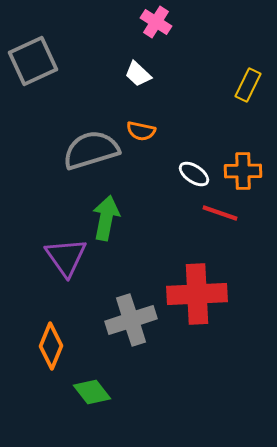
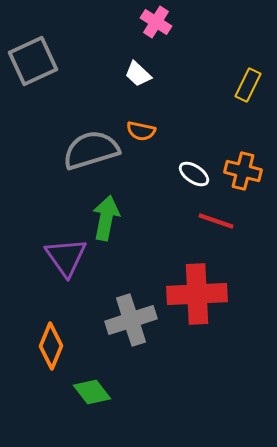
orange cross: rotated 15 degrees clockwise
red line: moved 4 px left, 8 px down
